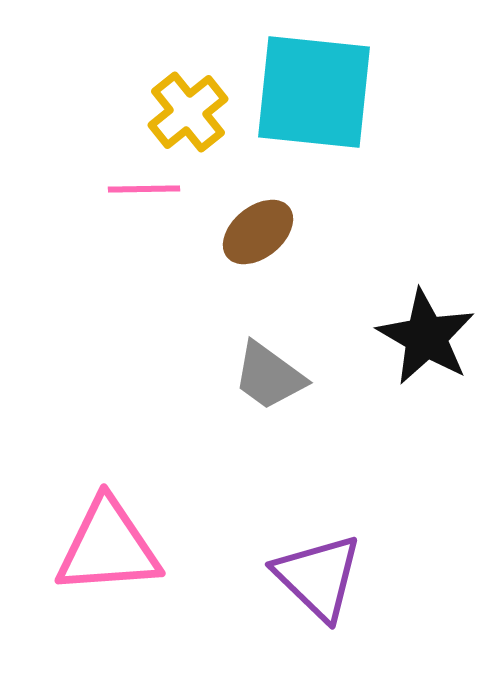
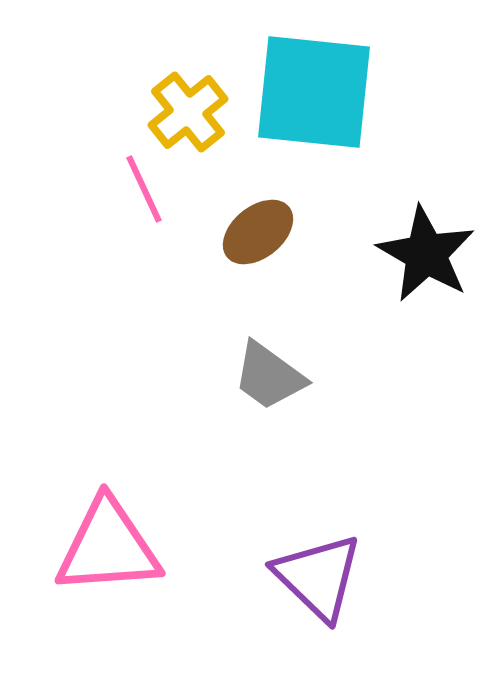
pink line: rotated 66 degrees clockwise
black star: moved 83 px up
